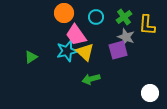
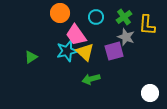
orange circle: moved 4 px left
purple square: moved 4 px left, 1 px down
